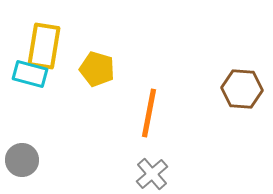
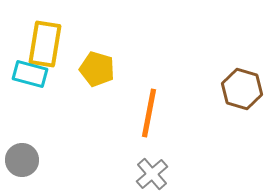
yellow rectangle: moved 1 px right, 2 px up
brown hexagon: rotated 12 degrees clockwise
